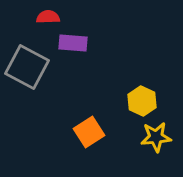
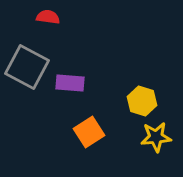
red semicircle: rotated 10 degrees clockwise
purple rectangle: moved 3 px left, 40 px down
yellow hexagon: rotated 8 degrees counterclockwise
